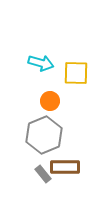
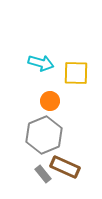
brown rectangle: rotated 24 degrees clockwise
